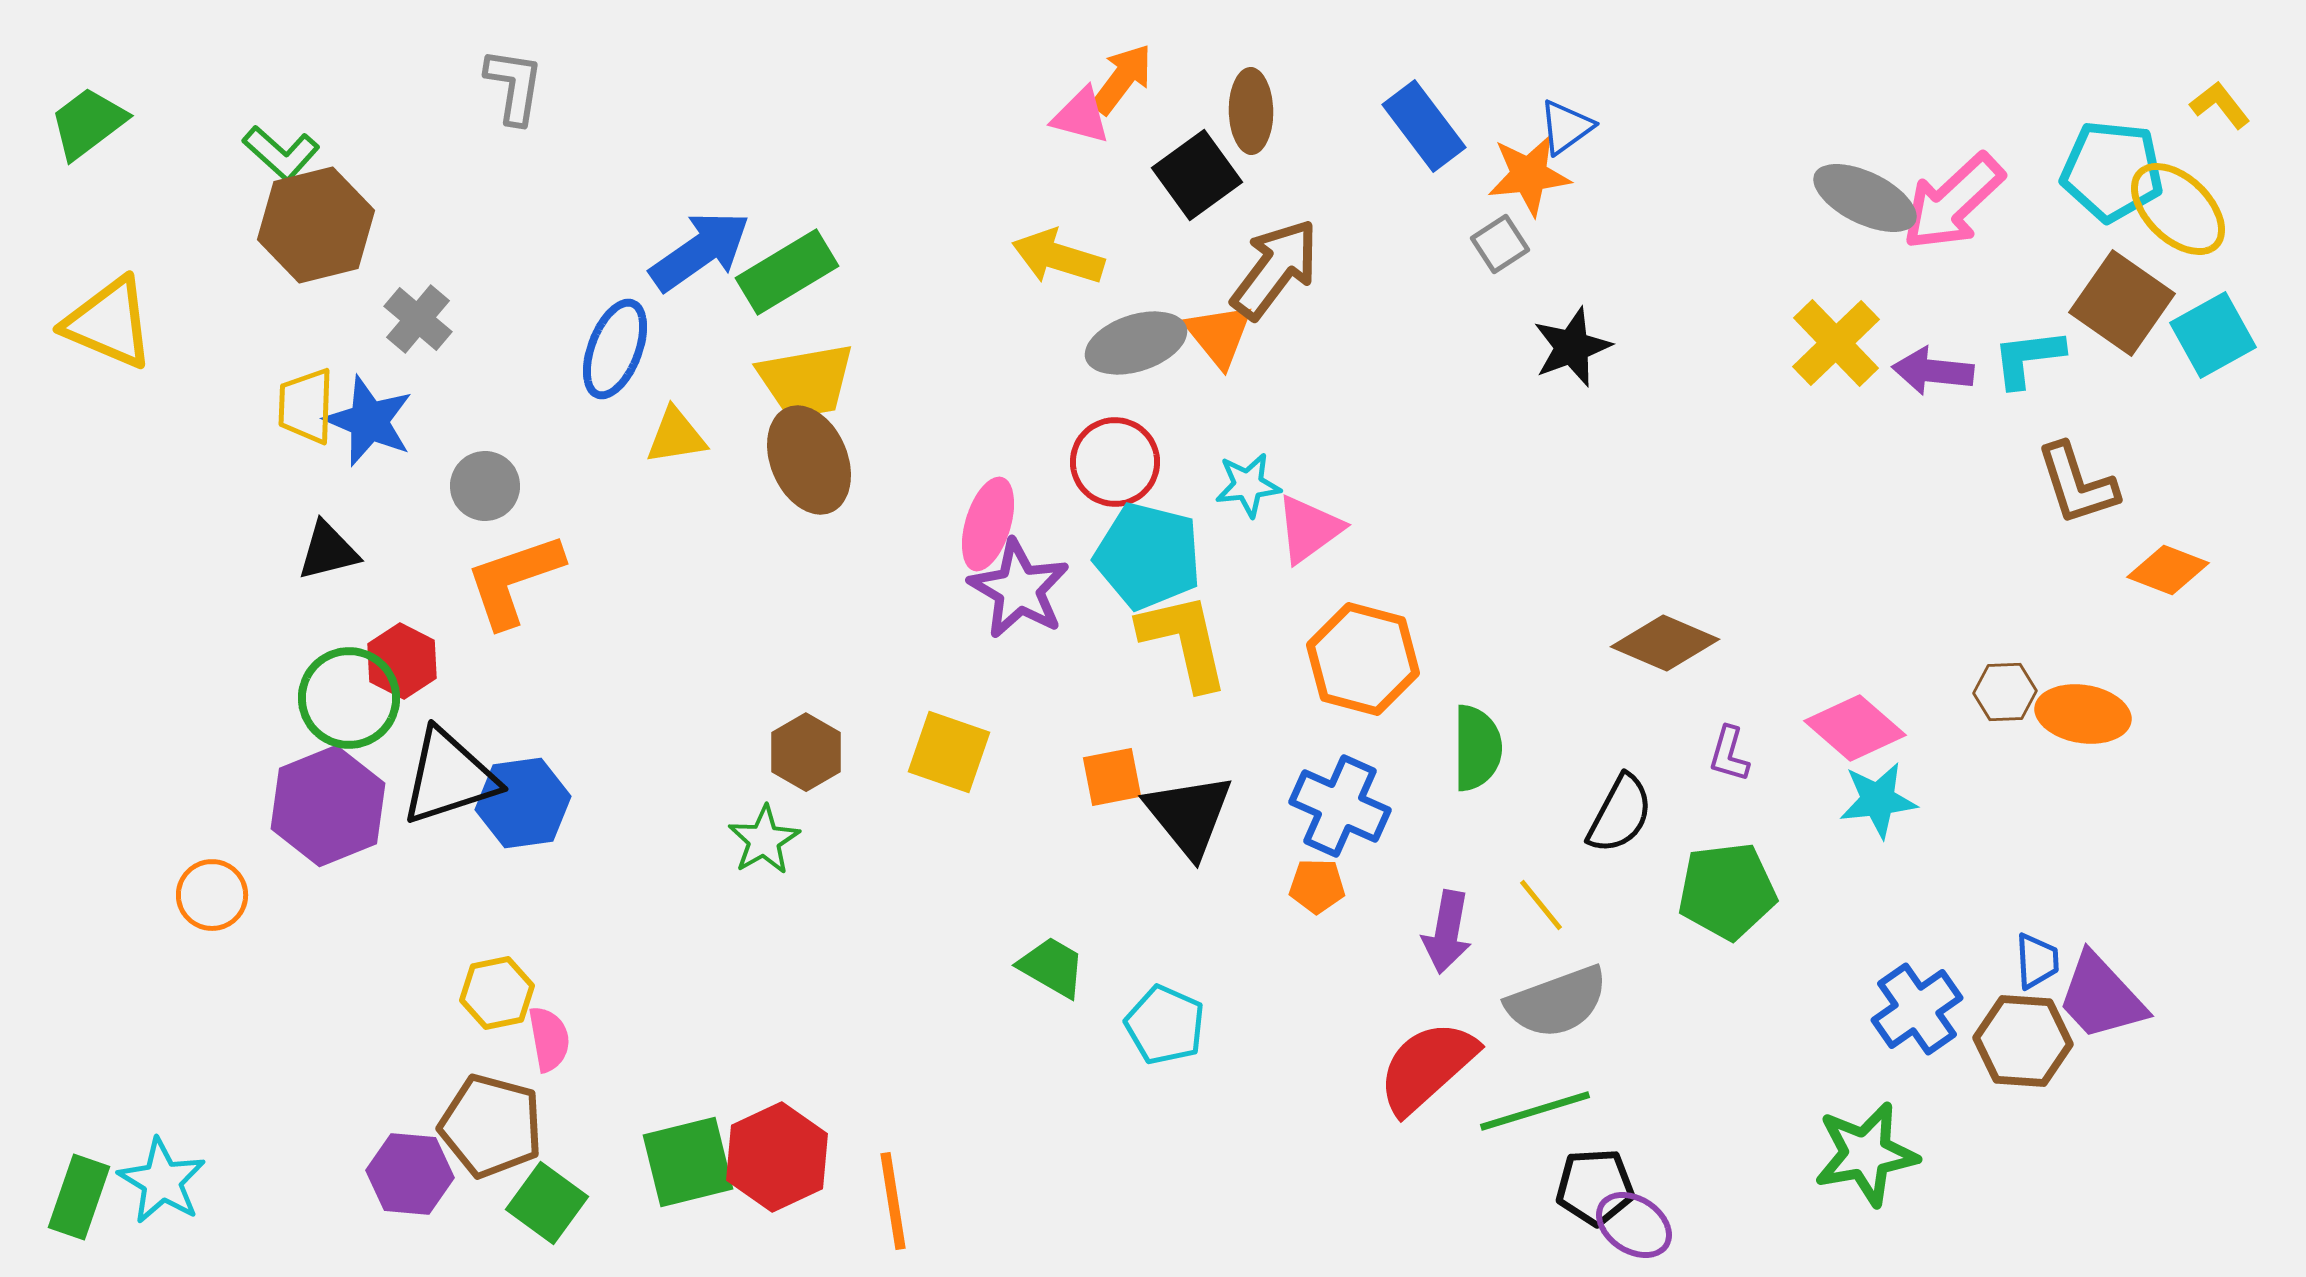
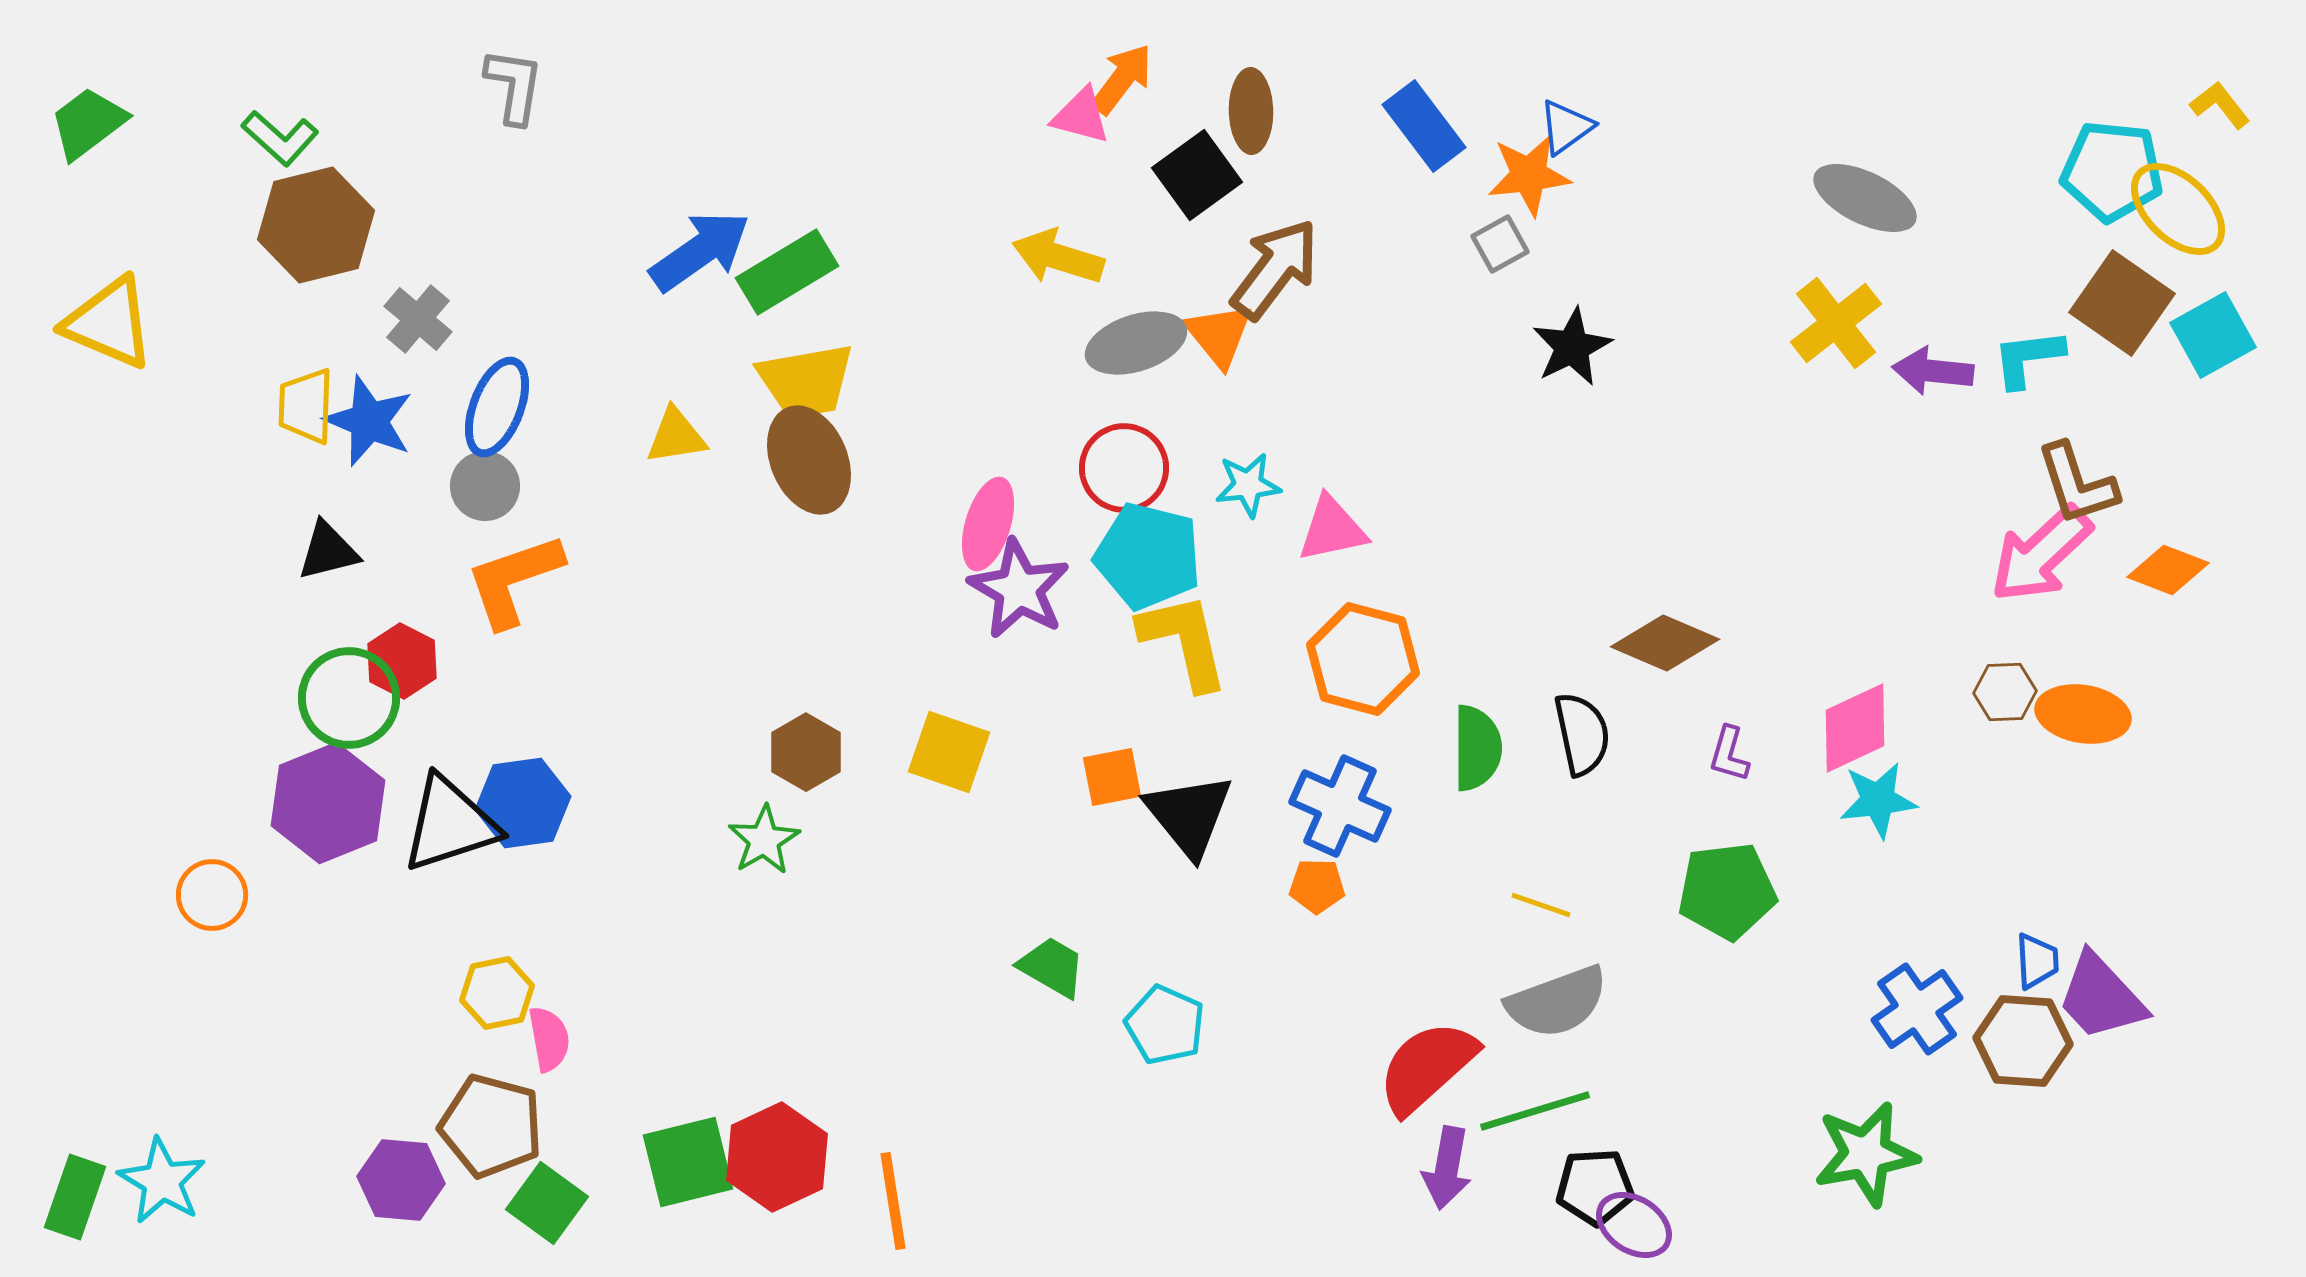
green L-shape at (281, 153): moved 1 px left, 15 px up
pink arrow at (1953, 202): moved 88 px right, 352 px down
gray square at (1500, 244): rotated 4 degrees clockwise
yellow cross at (1836, 343): moved 20 px up; rotated 6 degrees clockwise
black star at (1572, 347): rotated 6 degrees counterclockwise
blue ellipse at (615, 349): moved 118 px left, 58 px down
red circle at (1115, 462): moved 9 px right, 6 px down
pink triangle at (1309, 529): moved 23 px right; rotated 24 degrees clockwise
pink diamond at (1855, 728): rotated 66 degrees counterclockwise
black triangle at (449, 777): moved 1 px right, 47 px down
purple hexagon at (328, 806): moved 3 px up
black semicircle at (1620, 814): moved 38 px left, 80 px up; rotated 40 degrees counterclockwise
yellow line at (1541, 905): rotated 32 degrees counterclockwise
purple arrow at (1447, 932): moved 236 px down
purple hexagon at (410, 1174): moved 9 px left, 6 px down
green rectangle at (79, 1197): moved 4 px left
